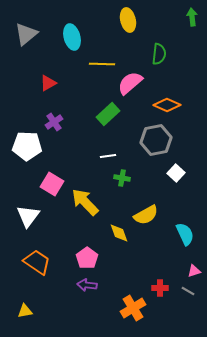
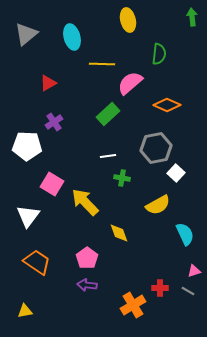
gray hexagon: moved 8 px down
yellow semicircle: moved 12 px right, 10 px up
orange cross: moved 3 px up
